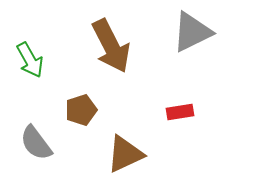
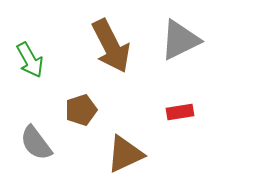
gray triangle: moved 12 px left, 8 px down
